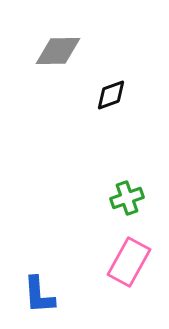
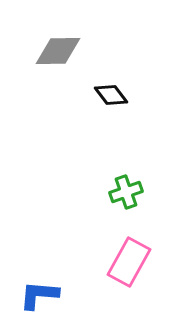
black diamond: rotated 72 degrees clockwise
green cross: moved 1 px left, 6 px up
blue L-shape: rotated 99 degrees clockwise
